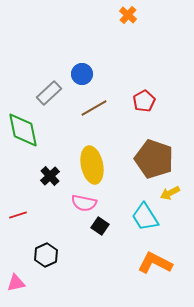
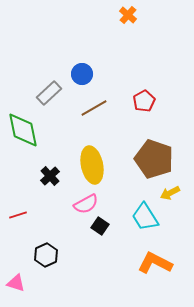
pink semicircle: moved 2 px right, 1 px down; rotated 40 degrees counterclockwise
pink triangle: rotated 30 degrees clockwise
